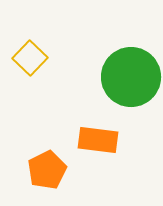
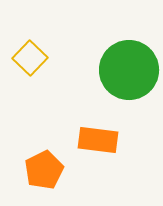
green circle: moved 2 px left, 7 px up
orange pentagon: moved 3 px left
